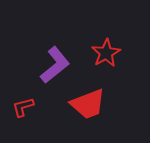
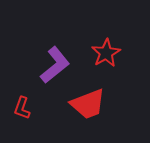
red L-shape: moved 1 px left, 1 px down; rotated 55 degrees counterclockwise
